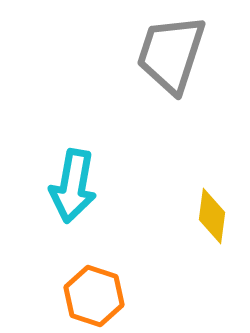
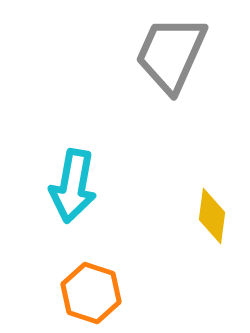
gray trapezoid: rotated 6 degrees clockwise
orange hexagon: moved 3 px left, 3 px up
